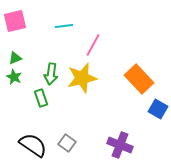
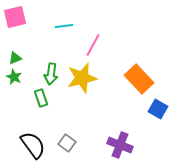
pink square: moved 4 px up
black semicircle: rotated 20 degrees clockwise
